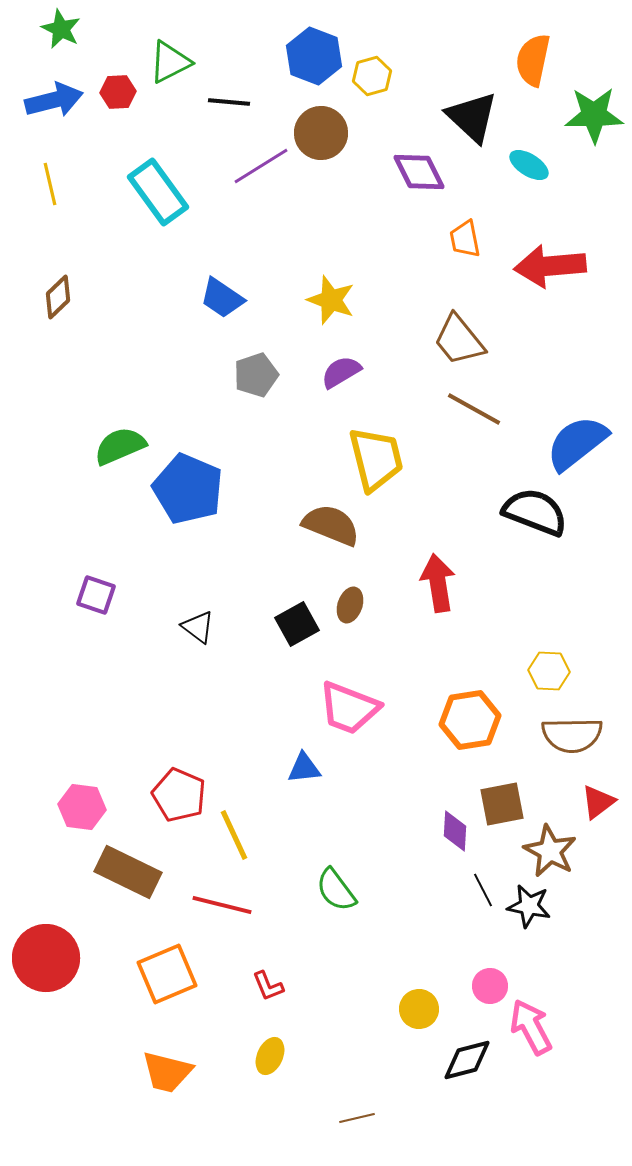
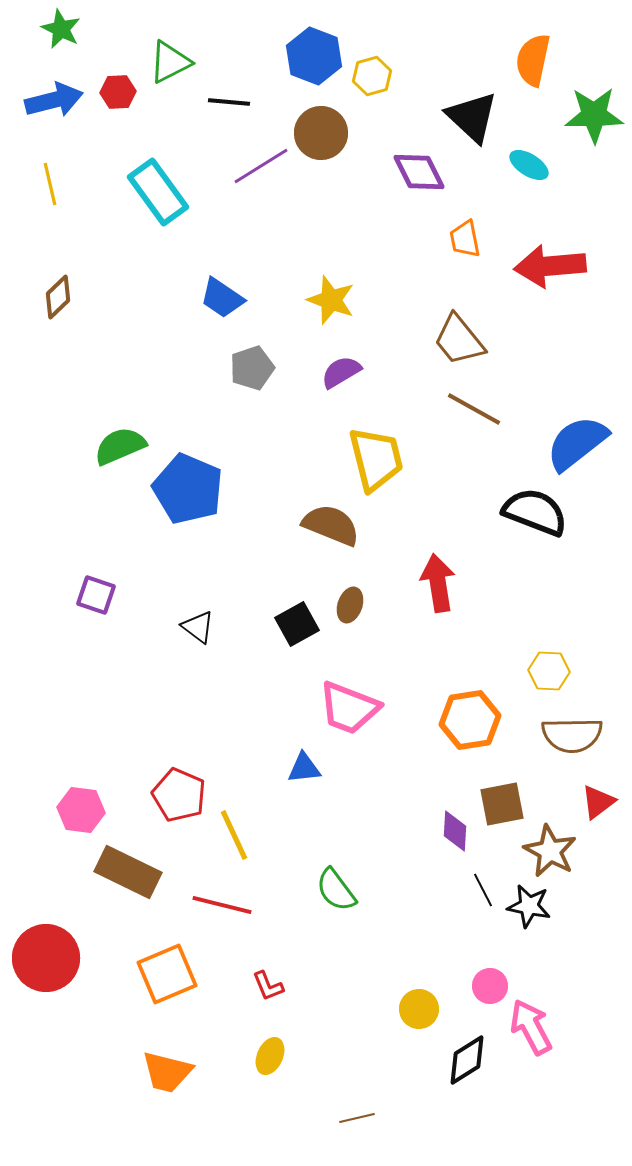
gray pentagon at (256, 375): moved 4 px left, 7 px up
pink hexagon at (82, 807): moved 1 px left, 3 px down
black diamond at (467, 1060): rotated 18 degrees counterclockwise
